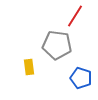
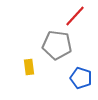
red line: rotated 10 degrees clockwise
